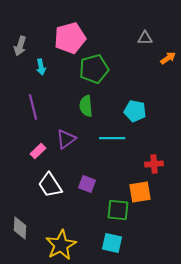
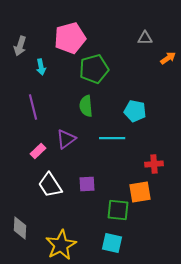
purple square: rotated 24 degrees counterclockwise
